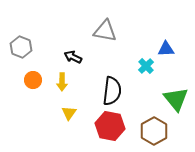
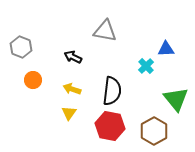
yellow arrow: moved 10 px right, 7 px down; rotated 108 degrees clockwise
